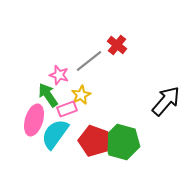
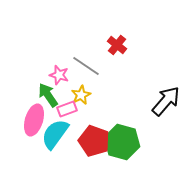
gray line: moved 3 px left, 5 px down; rotated 72 degrees clockwise
